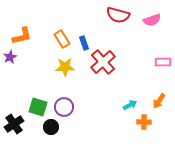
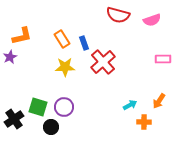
pink rectangle: moved 3 px up
black cross: moved 5 px up
